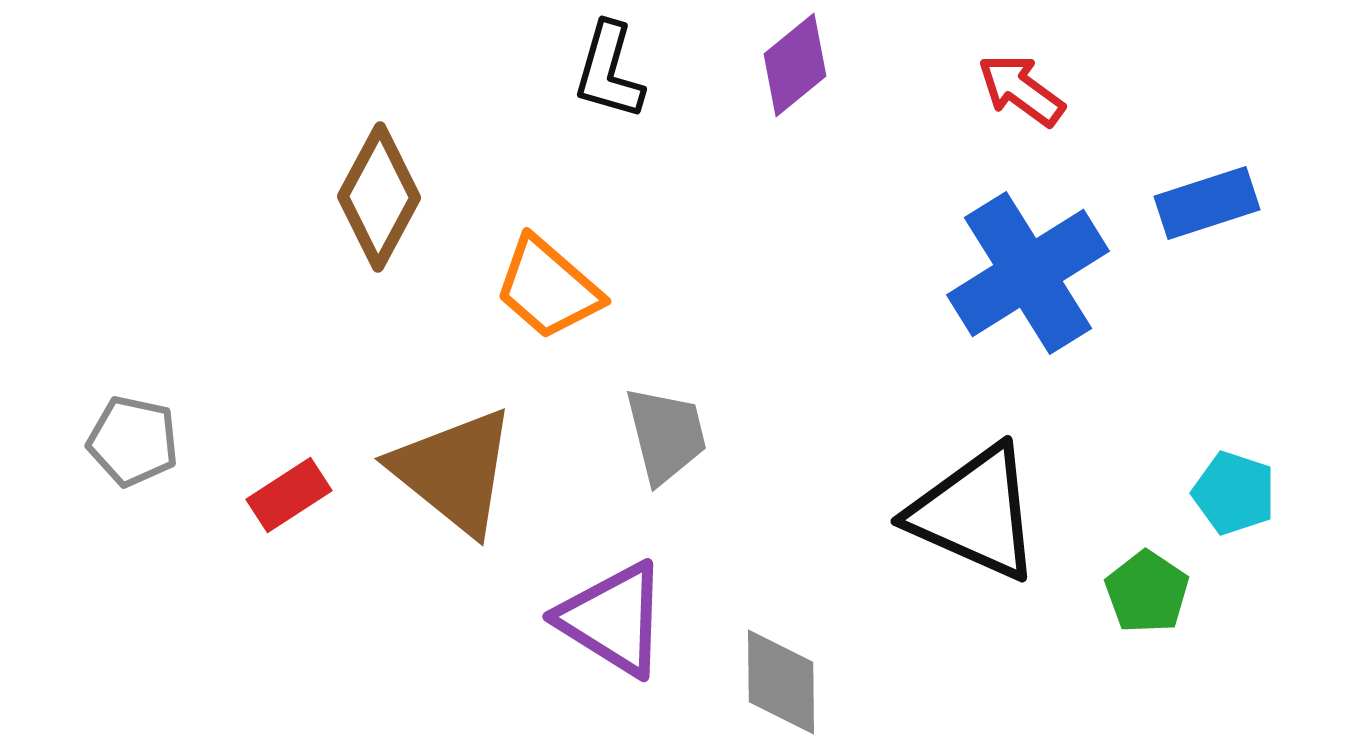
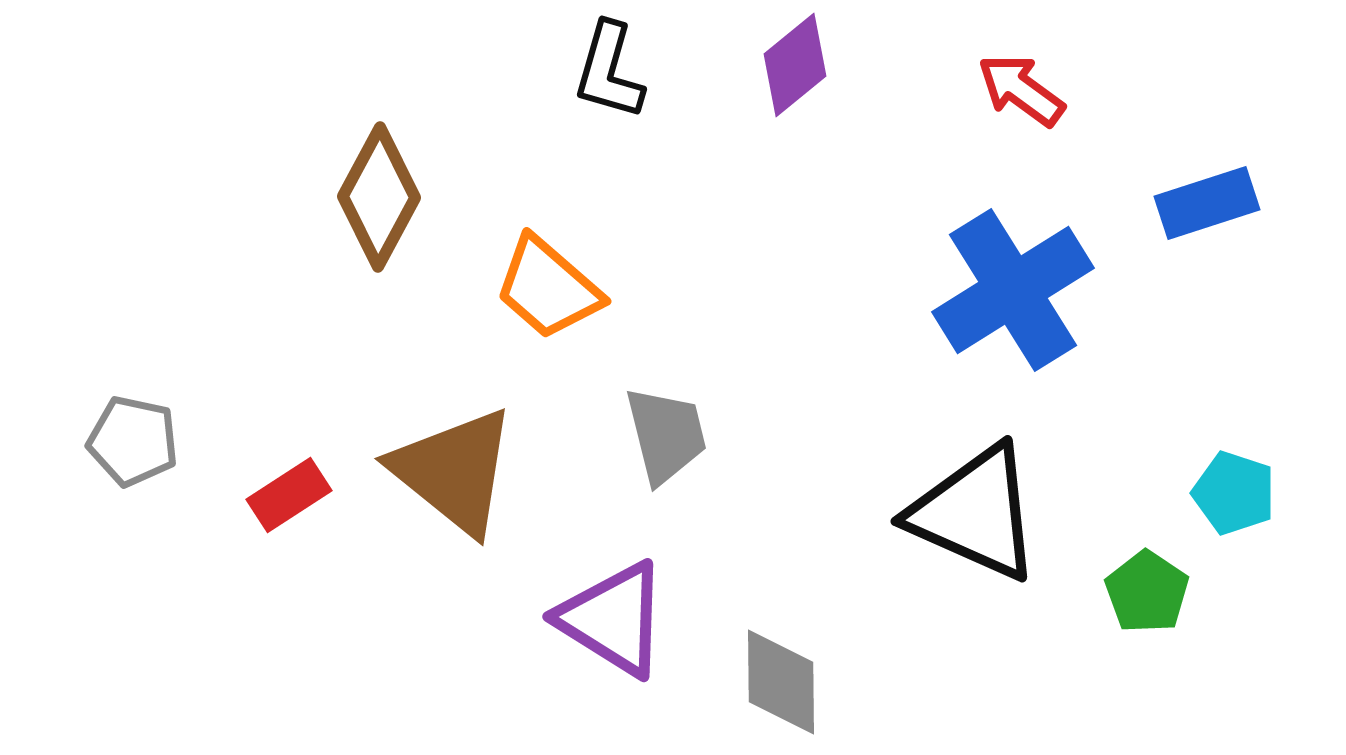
blue cross: moved 15 px left, 17 px down
